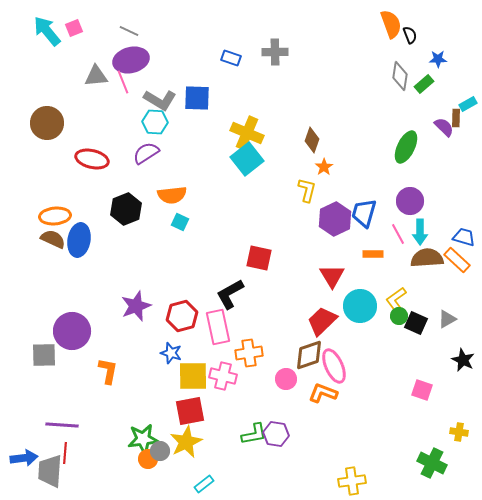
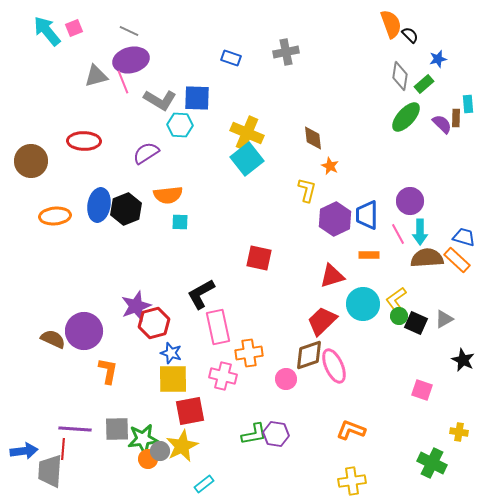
black semicircle at (410, 35): rotated 24 degrees counterclockwise
gray cross at (275, 52): moved 11 px right; rotated 10 degrees counterclockwise
blue star at (438, 59): rotated 12 degrees counterclockwise
gray triangle at (96, 76): rotated 10 degrees counterclockwise
cyan rectangle at (468, 104): rotated 66 degrees counterclockwise
cyan hexagon at (155, 122): moved 25 px right, 3 px down
brown circle at (47, 123): moved 16 px left, 38 px down
purple semicircle at (444, 127): moved 2 px left, 3 px up
brown diamond at (312, 140): moved 1 px right, 2 px up; rotated 25 degrees counterclockwise
green ellipse at (406, 147): moved 30 px up; rotated 16 degrees clockwise
red ellipse at (92, 159): moved 8 px left, 18 px up; rotated 12 degrees counterclockwise
orange star at (324, 167): moved 6 px right, 1 px up; rotated 12 degrees counterclockwise
orange semicircle at (172, 195): moved 4 px left
blue trapezoid at (364, 213): moved 3 px right, 2 px down; rotated 16 degrees counterclockwise
cyan square at (180, 222): rotated 24 degrees counterclockwise
brown semicircle at (53, 239): moved 100 px down
blue ellipse at (79, 240): moved 20 px right, 35 px up
orange rectangle at (373, 254): moved 4 px left, 1 px down
red triangle at (332, 276): rotated 44 degrees clockwise
black L-shape at (230, 294): moved 29 px left
cyan circle at (360, 306): moved 3 px right, 2 px up
red hexagon at (182, 316): moved 28 px left, 7 px down
gray triangle at (447, 319): moved 3 px left
purple circle at (72, 331): moved 12 px right
gray square at (44, 355): moved 73 px right, 74 px down
yellow square at (193, 376): moved 20 px left, 3 px down
orange L-shape at (323, 393): moved 28 px right, 37 px down
purple line at (62, 425): moved 13 px right, 4 px down
yellow star at (186, 442): moved 4 px left, 4 px down
red line at (65, 453): moved 2 px left, 4 px up
blue arrow at (24, 458): moved 7 px up
